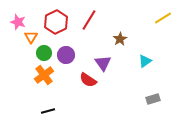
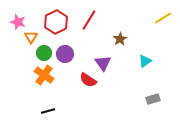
purple circle: moved 1 px left, 1 px up
orange cross: rotated 18 degrees counterclockwise
